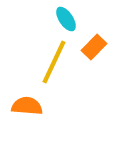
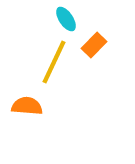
orange rectangle: moved 2 px up
